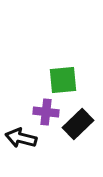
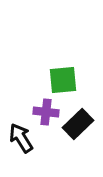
black arrow: rotated 44 degrees clockwise
